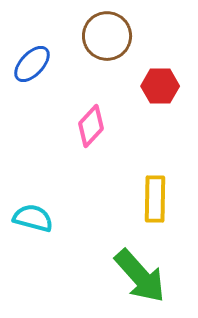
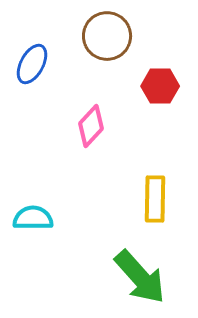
blue ellipse: rotated 15 degrees counterclockwise
cyan semicircle: rotated 15 degrees counterclockwise
green arrow: moved 1 px down
